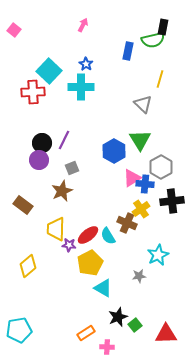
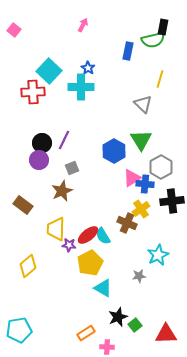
blue star: moved 2 px right, 4 px down
green triangle: moved 1 px right
cyan semicircle: moved 5 px left
